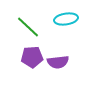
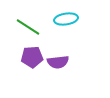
green line: rotated 10 degrees counterclockwise
